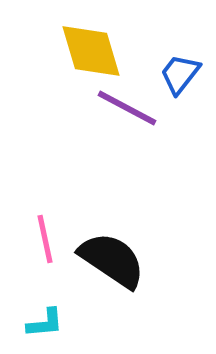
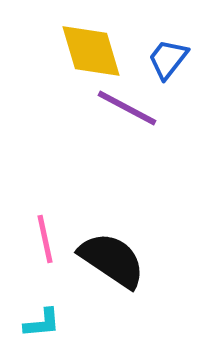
blue trapezoid: moved 12 px left, 15 px up
cyan L-shape: moved 3 px left
